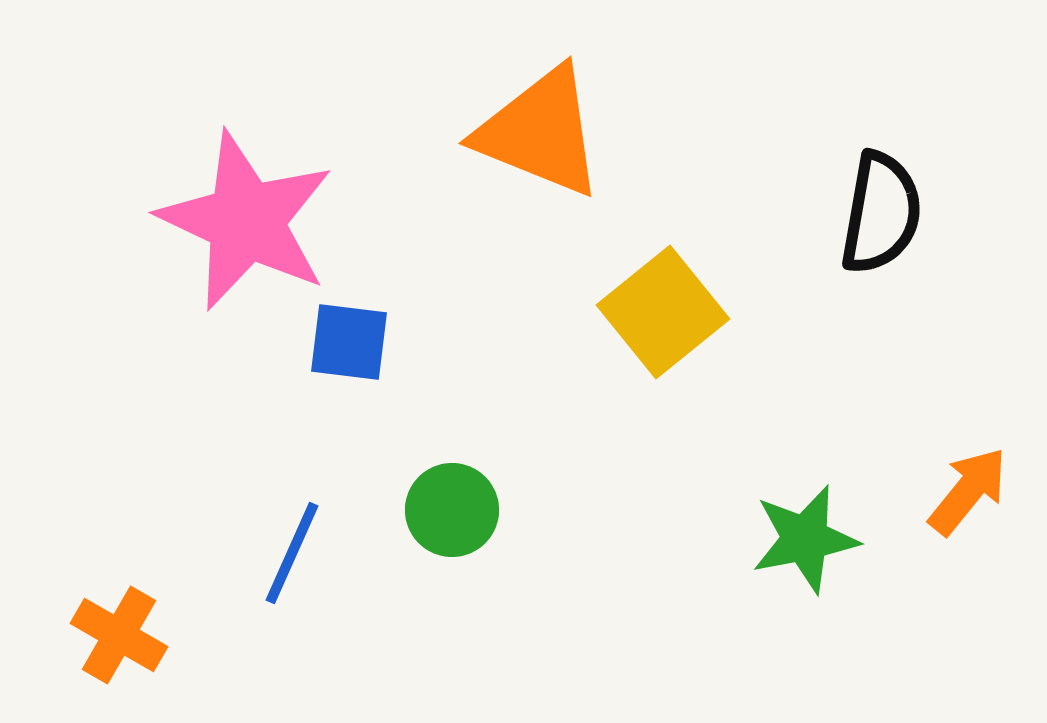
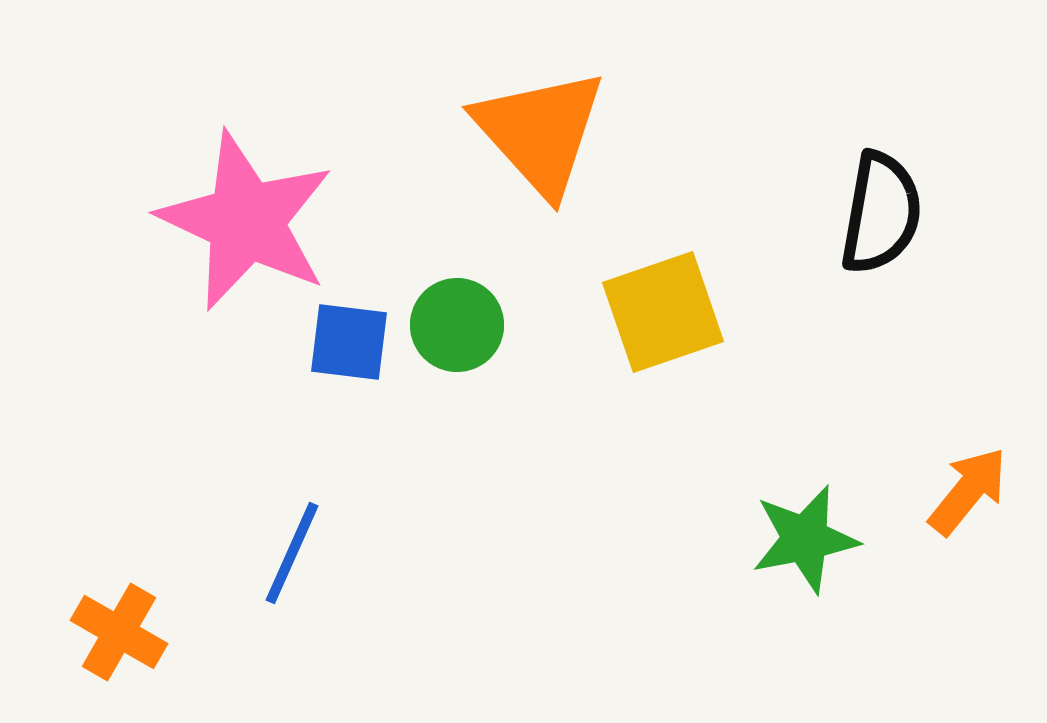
orange triangle: rotated 26 degrees clockwise
yellow square: rotated 20 degrees clockwise
green circle: moved 5 px right, 185 px up
orange cross: moved 3 px up
